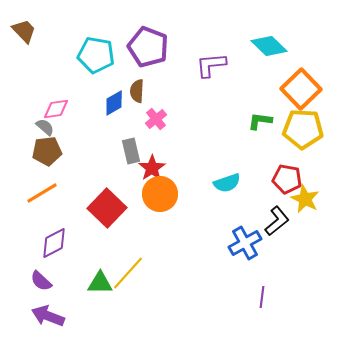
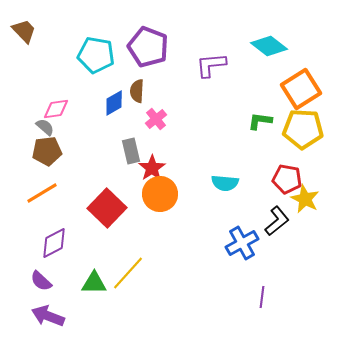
cyan diamond: rotated 6 degrees counterclockwise
orange square: rotated 12 degrees clockwise
cyan semicircle: moved 2 px left; rotated 24 degrees clockwise
blue cross: moved 3 px left
green triangle: moved 6 px left
